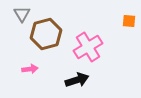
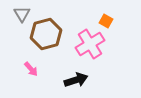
orange square: moved 23 px left; rotated 24 degrees clockwise
pink cross: moved 2 px right, 3 px up
pink arrow: moved 1 px right; rotated 56 degrees clockwise
black arrow: moved 1 px left
